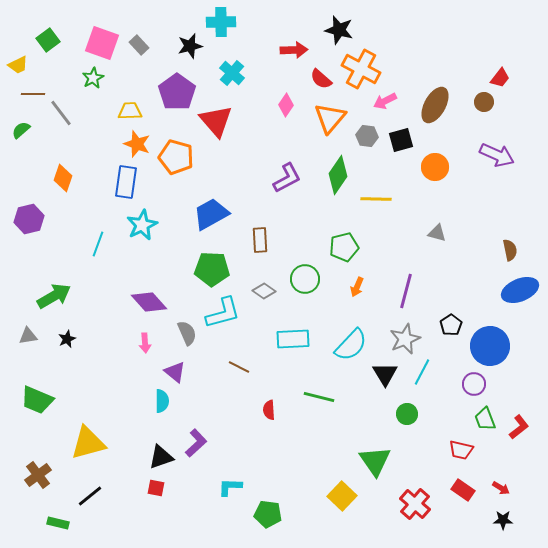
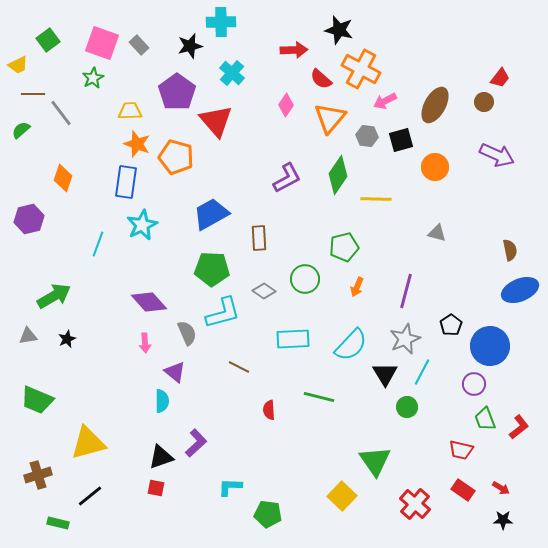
brown rectangle at (260, 240): moved 1 px left, 2 px up
green circle at (407, 414): moved 7 px up
brown cross at (38, 475): rotated 20 degrees clockwise
